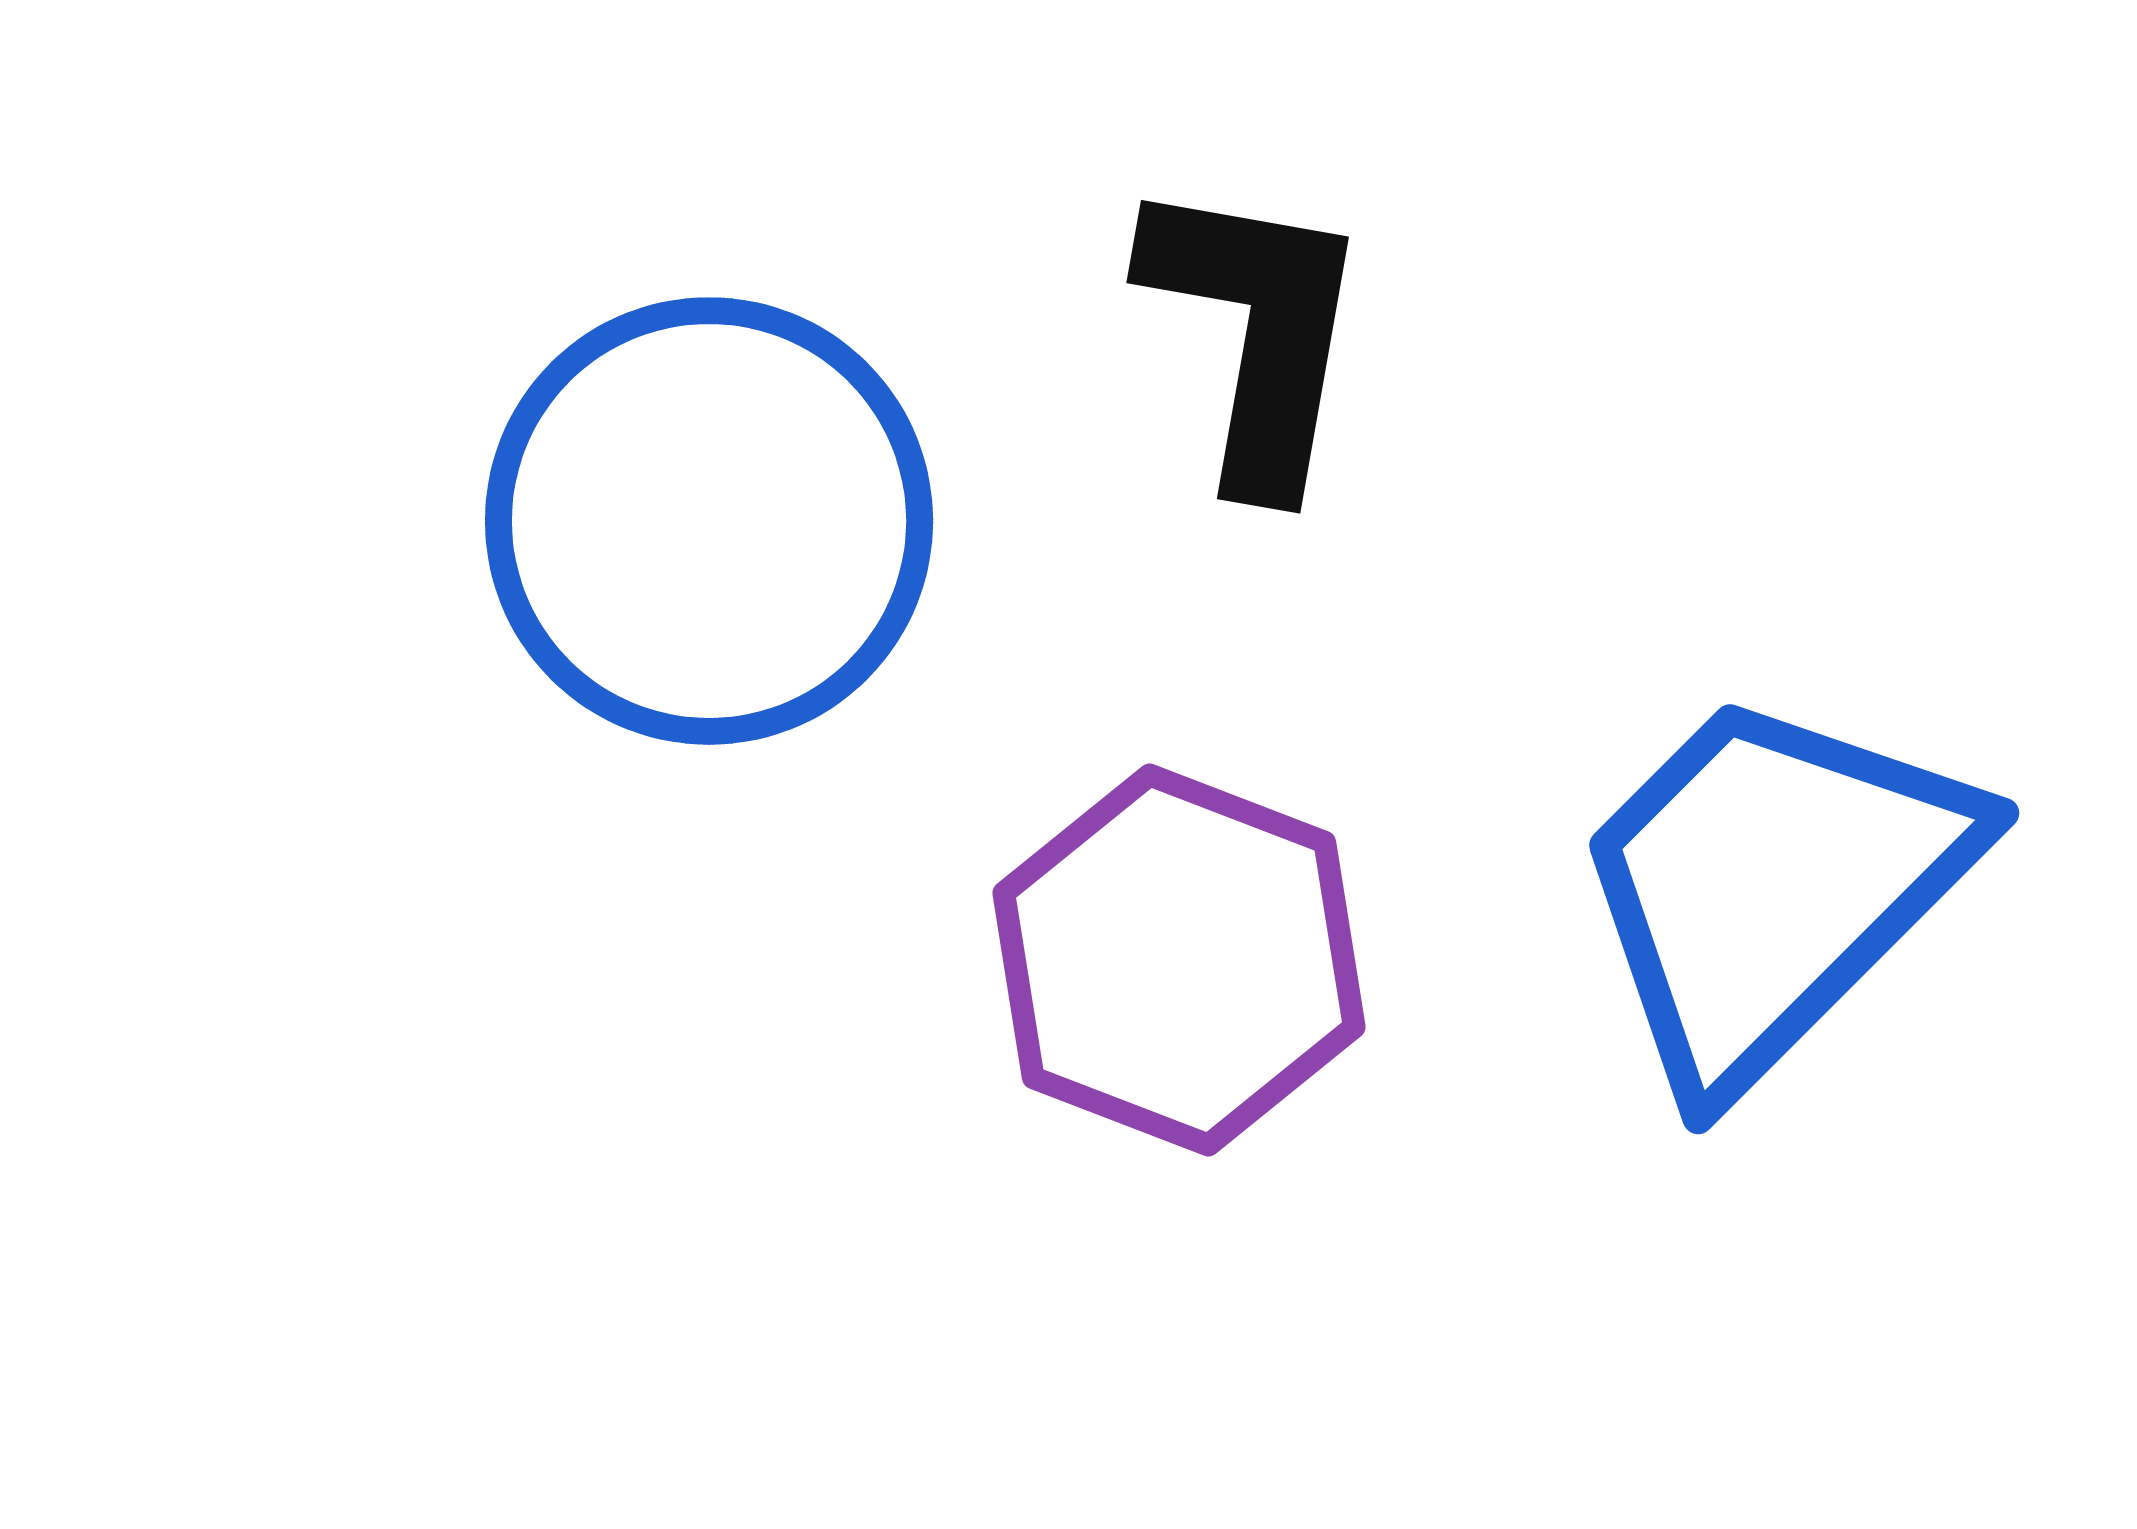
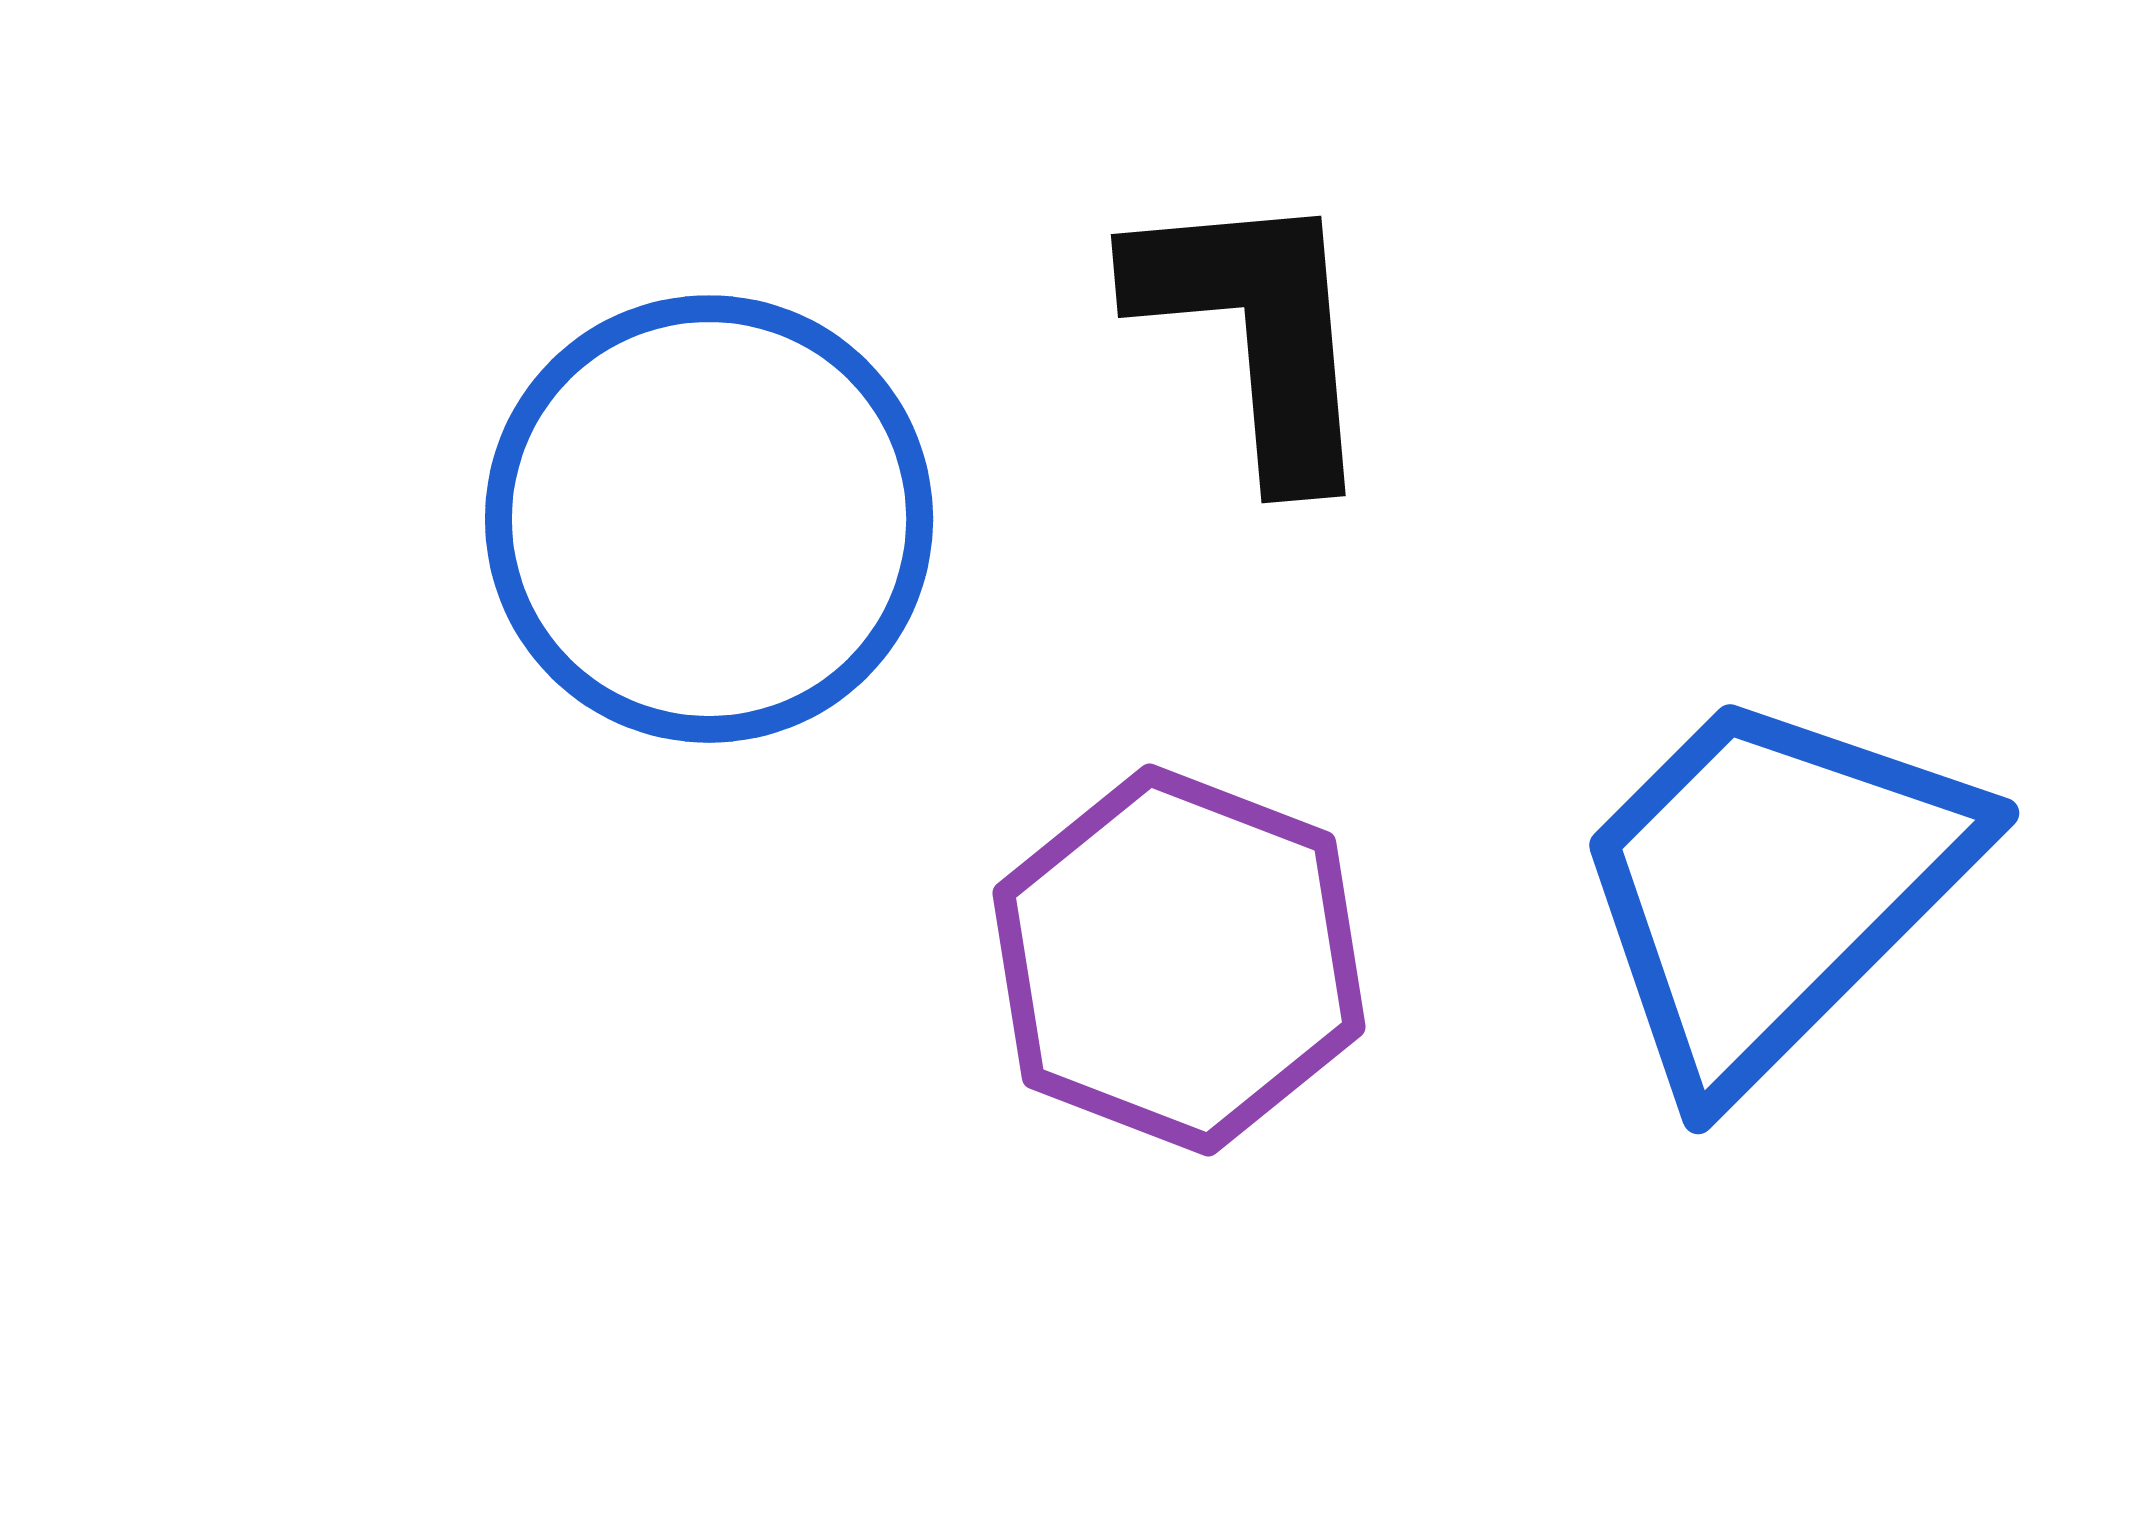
black L-shape: rotated 15 degrees counterclockwise
blue circle: moved 2 px up
